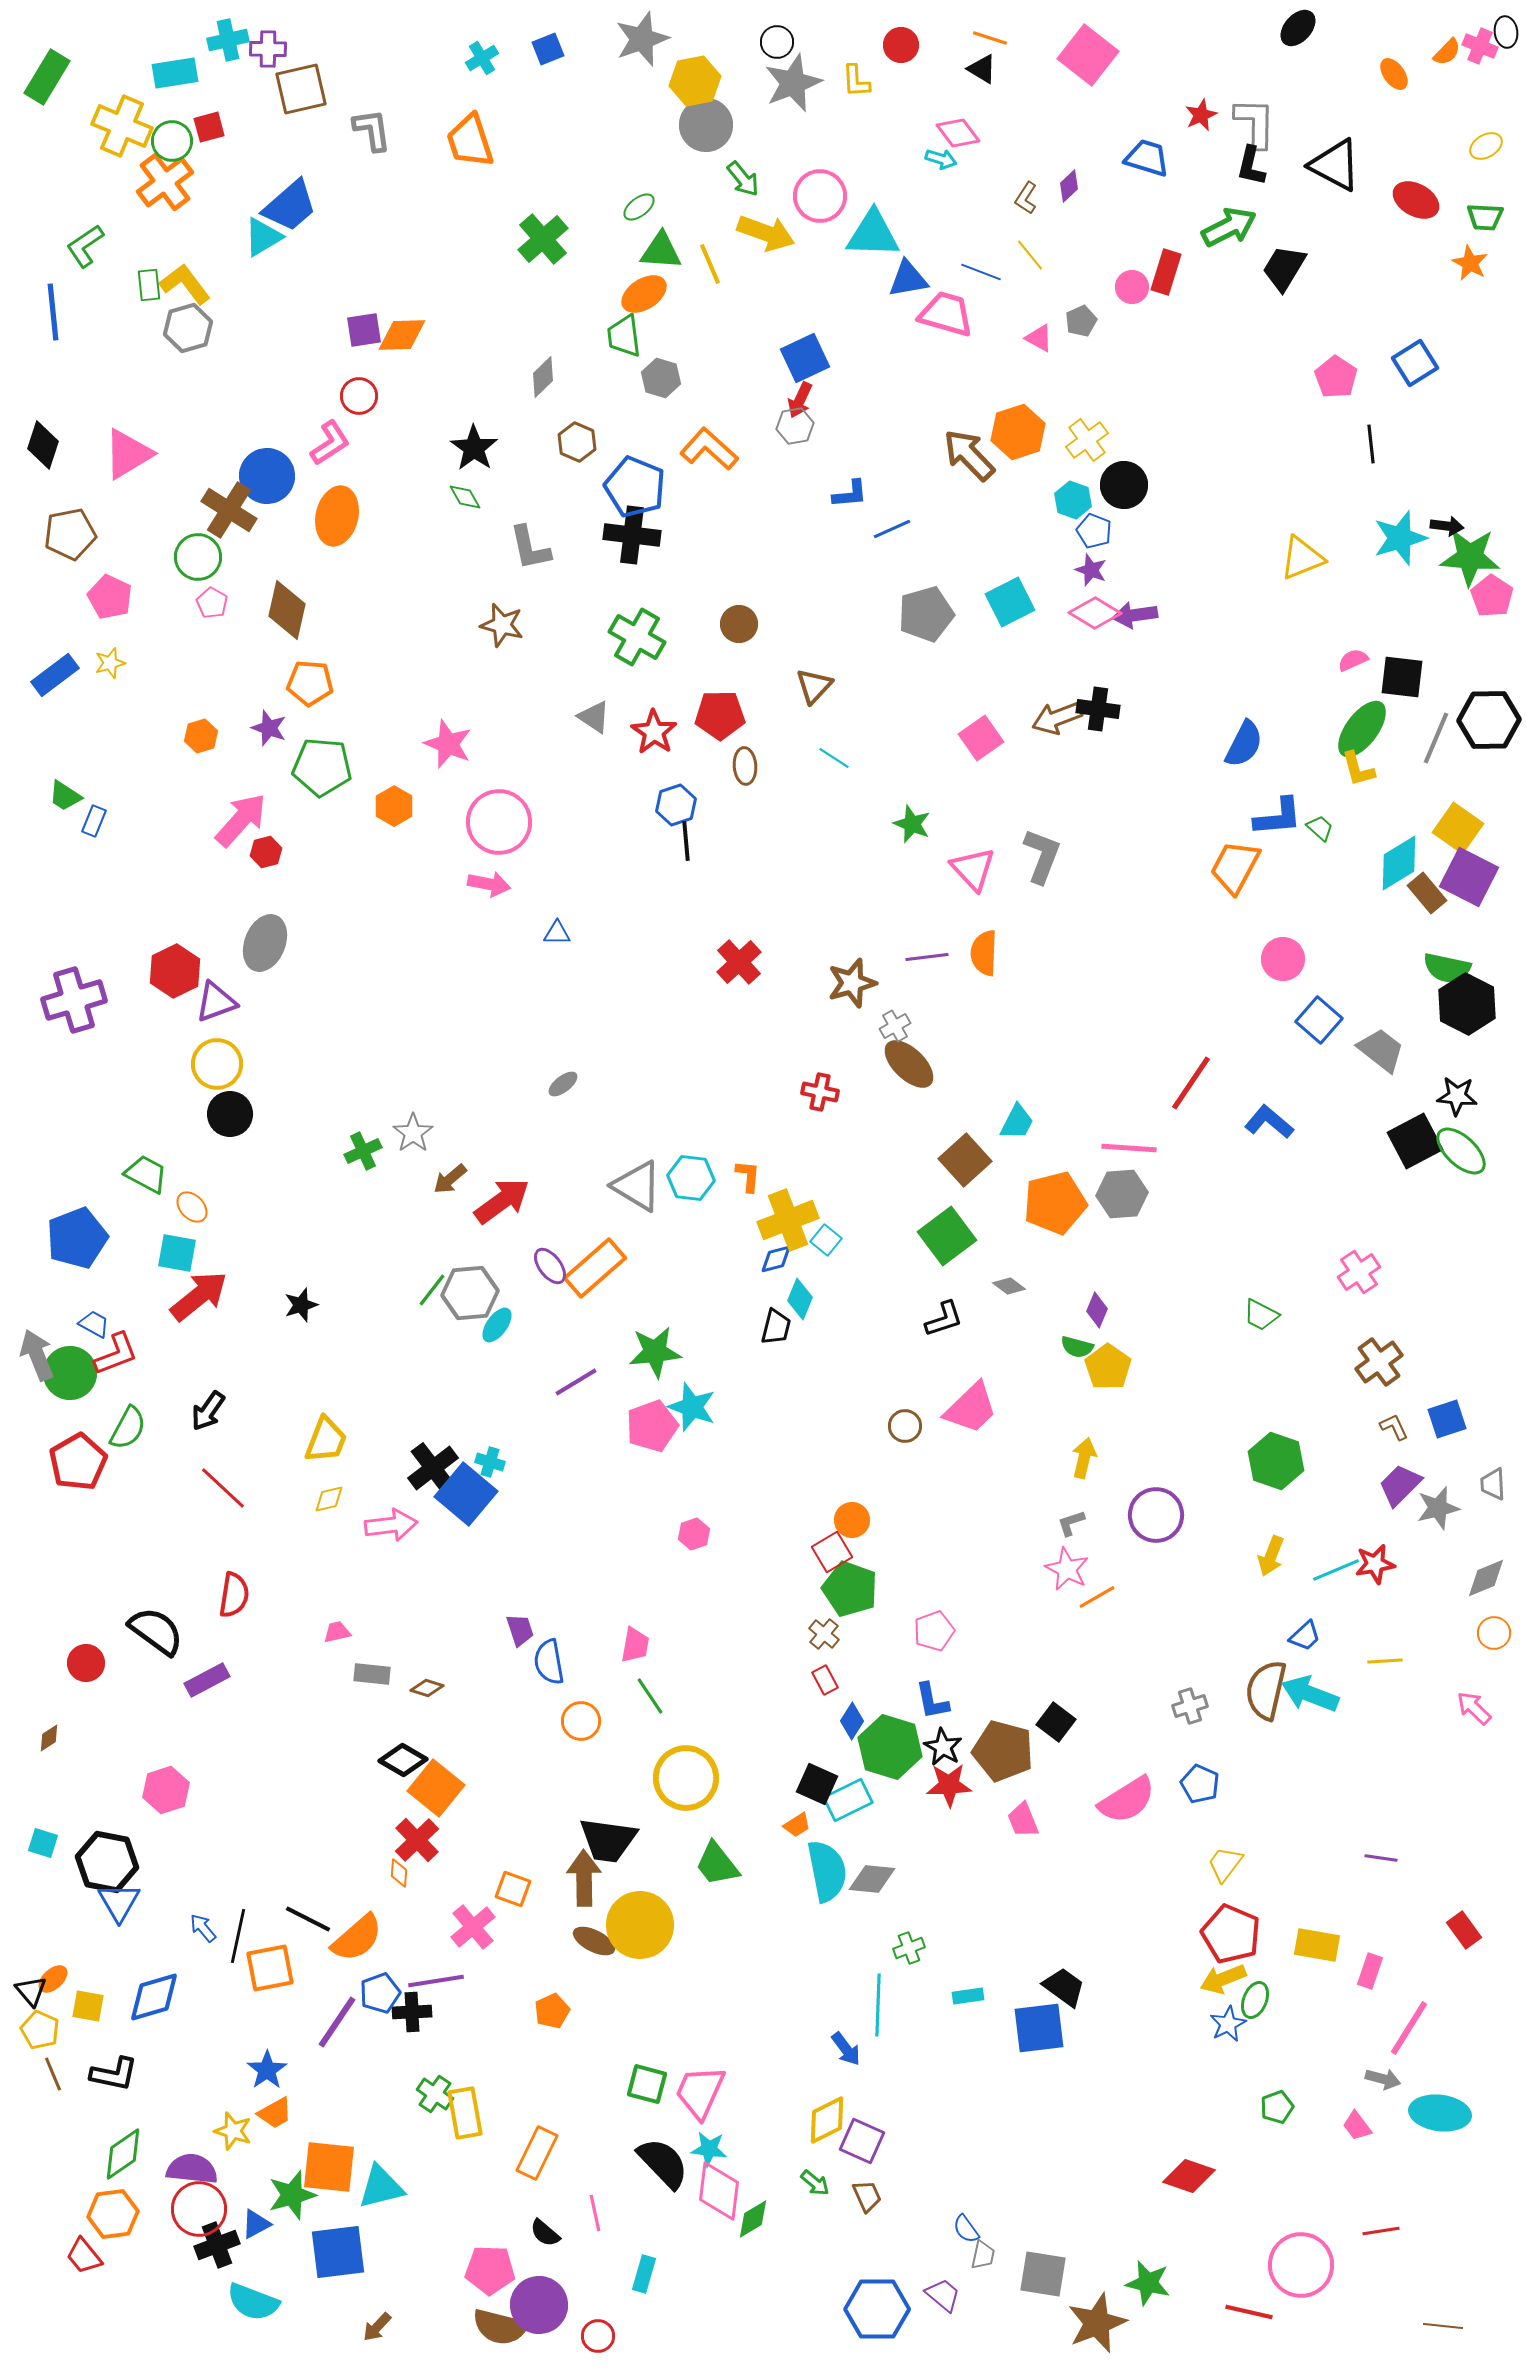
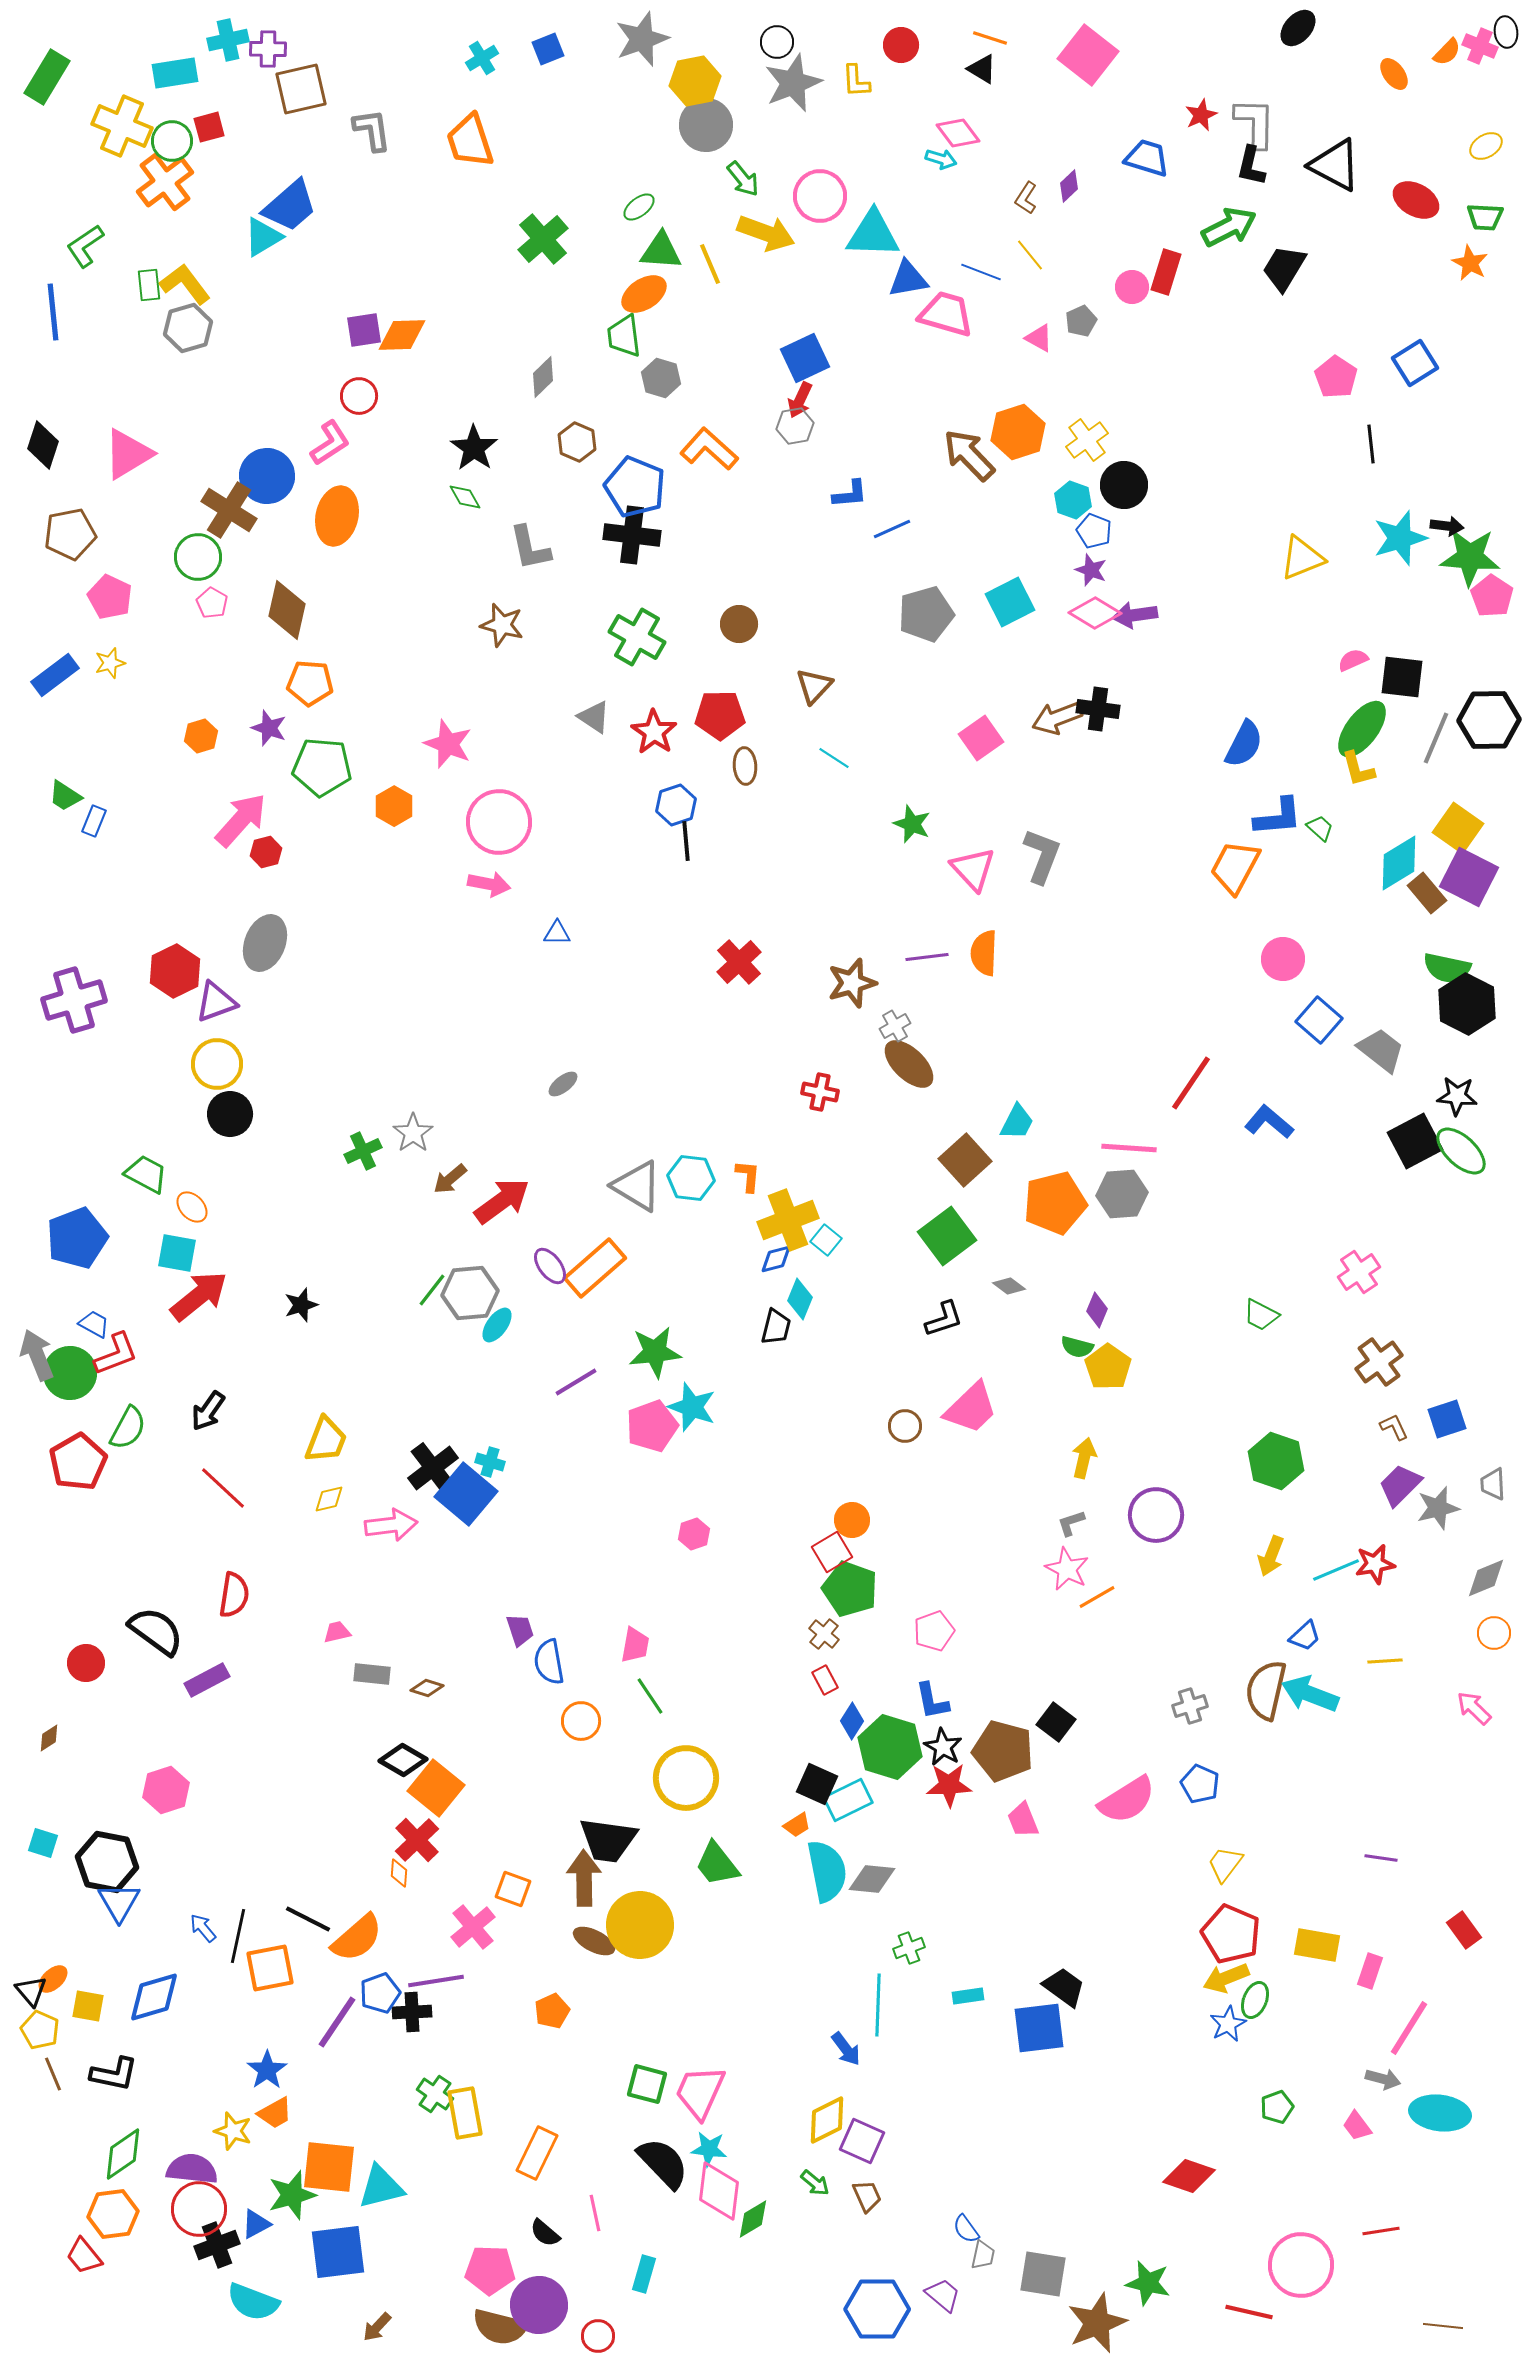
yellow arrow at (1223, 1979): moved 3 px right, 1 px up
